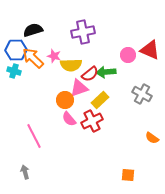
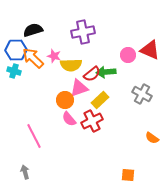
red semicircle: moved 2 px right
